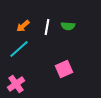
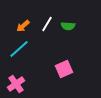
white line: moved 3 px up; rotated 21 degrees clockwise
